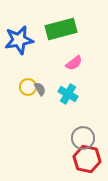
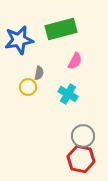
pink semicircle: moved 1 px right, 2 px up; rotated 24 degrees counterclockwise
gray semicircle: moved 1 px left, 16 px up; rotated 40 degrees clockwise
gray circle: moved 2 px up
red hexagon: moved 6 px left
